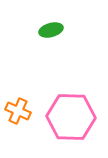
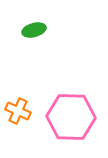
green ellipse: moved 17 px left
